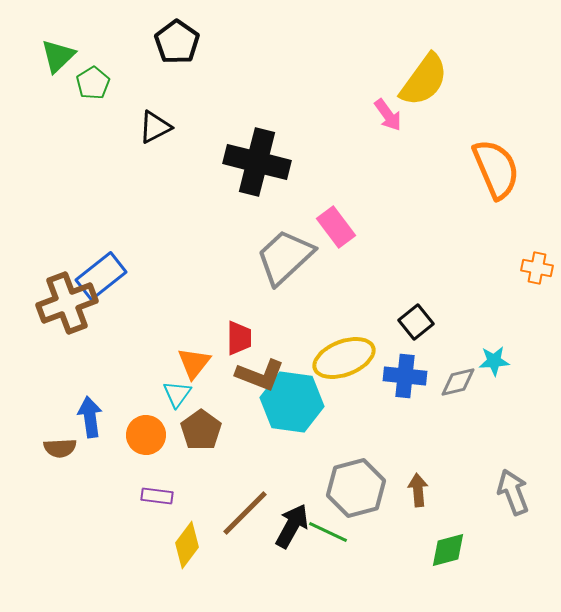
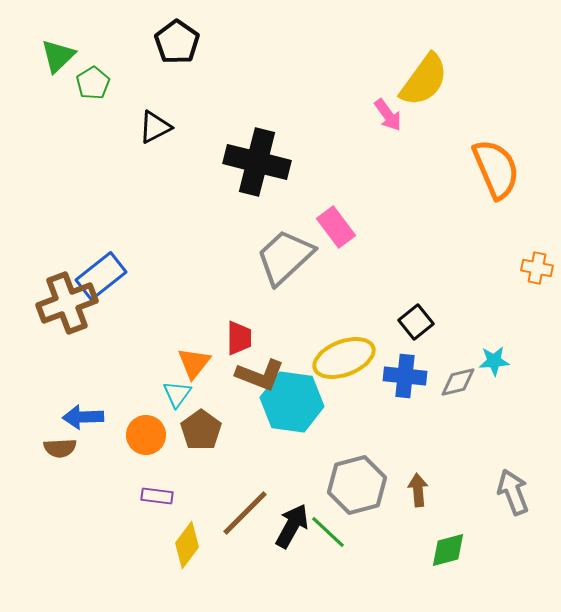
blue arrow: moved 7 px left; rotated 84 degrees counterclockwise
gray hexagon: moved 1 px right, 3 px up
green line: rotated 18 degrees clockwise
